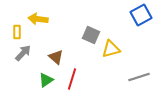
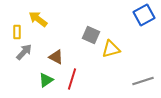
blue square: moved 3 px right
yellow arrow: rotated 30 degrees clockwise
gray arrow: moved 1 px right, 1 px up
brown triangle: rotated 14 degrees counterclockwise
gray line: moved 4 px right, 4 px down
